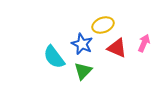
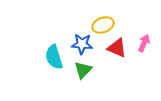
blue star: rotated 20 degrees counterclockwise
cyan semicircle: rotated 20 degrees clockwise
green triangle: moved 1 px up
